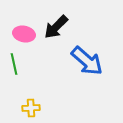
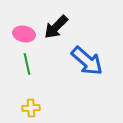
green line: moved 13 px right
